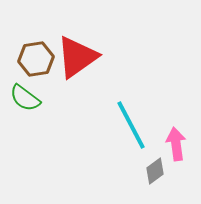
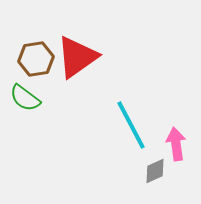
gray diamond: rotated 12 degrees clockwise
